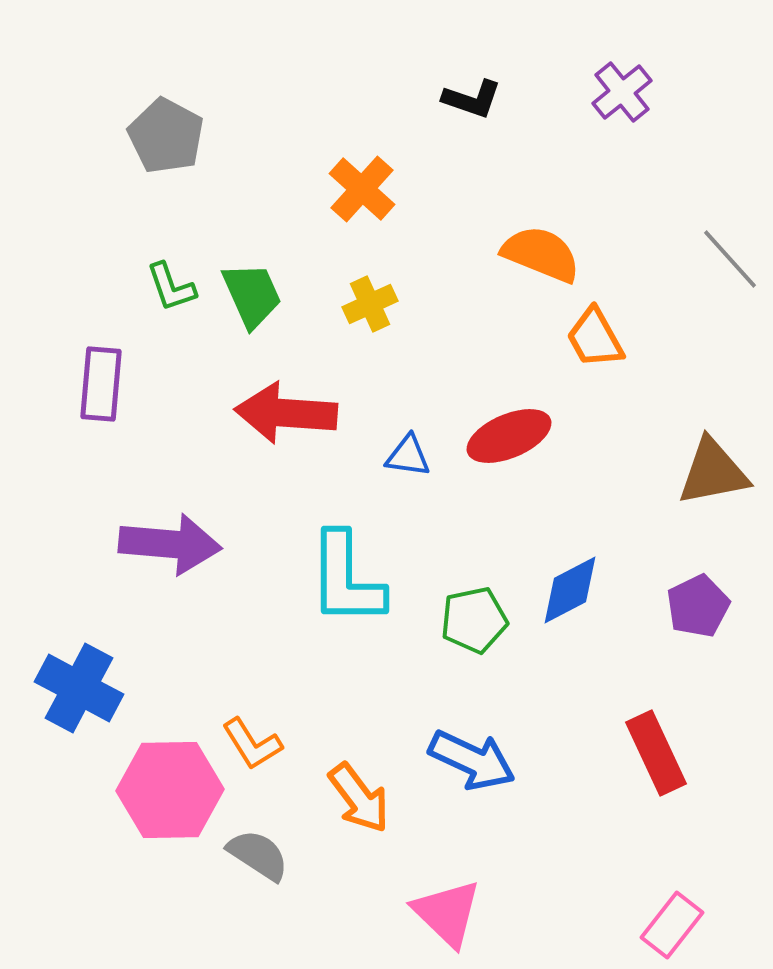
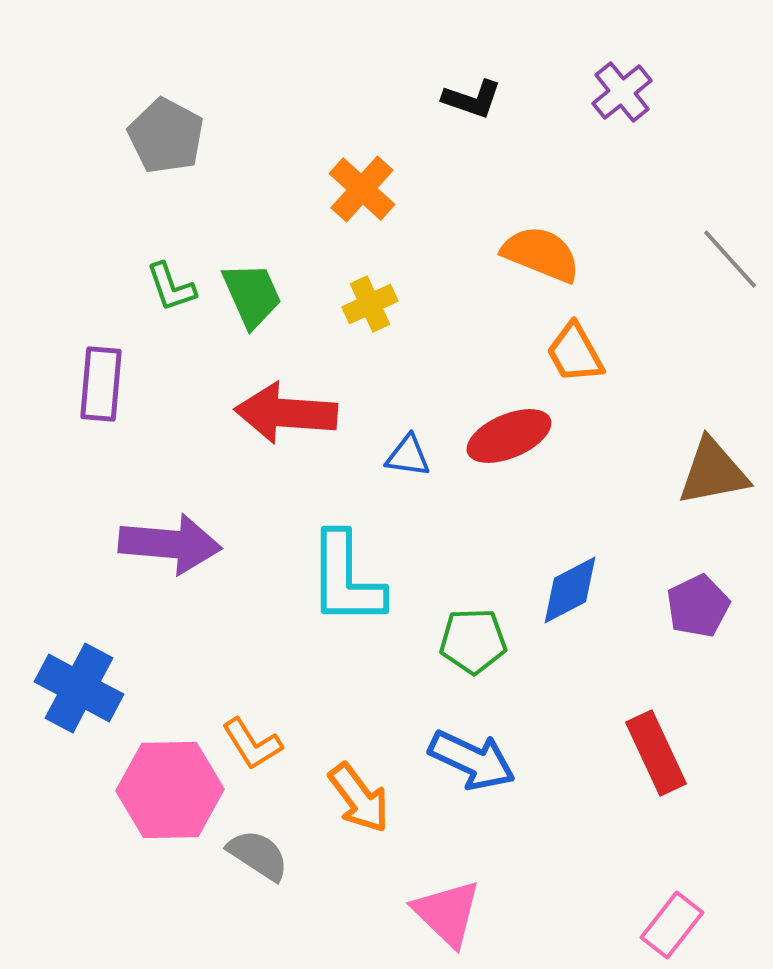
orange trapezoid: moved 20 px left, 15 px down
green pentagon: moved 1 px left, 21 px down; rotated 10 degrees clockwise
